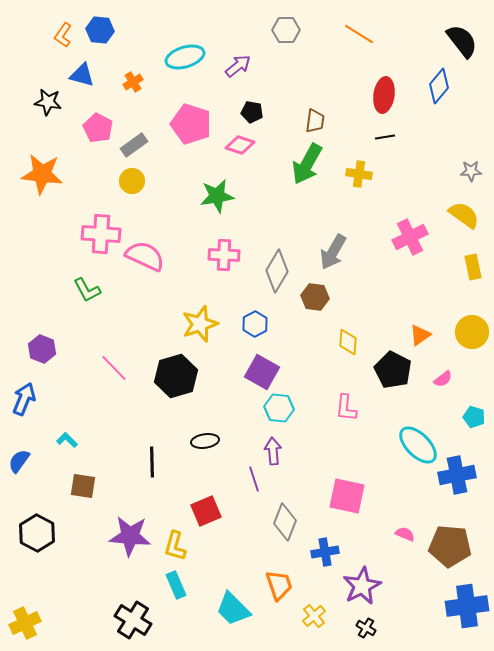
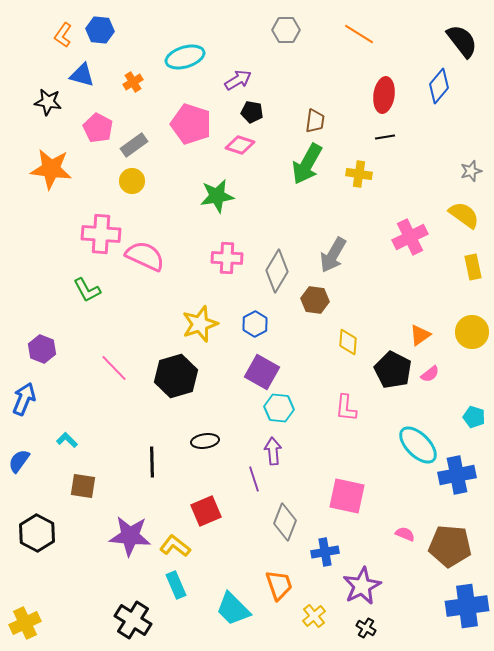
purple arrow at (238, 66): moved 14 px down; rotated 8 degrees clockwise
gray star at (471, 171): rotated 15 degrees counterclockwise
orange star at (42, 174): moved 9 px right, 5 px up
gray arrow at (333, 252): moved 3 px down
pink cross at (224, 255): moved 3 px right, 3 px down
brown hexagon at (315, 297): moved 3 px down
pink semicircle at (443, 379): moved 13 px left, 5 px up
yellow L-shape at (175, 546): rotated 112 degrees clockwise
